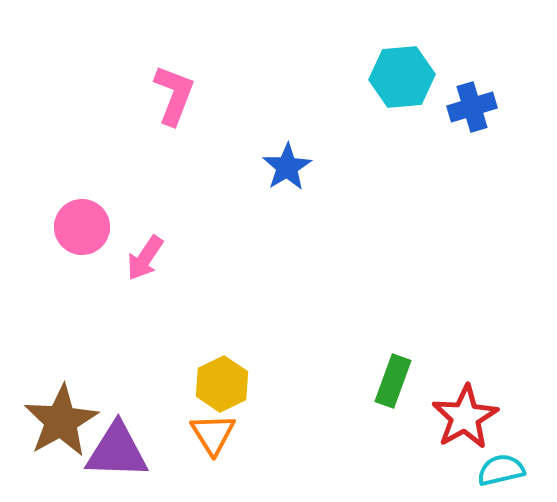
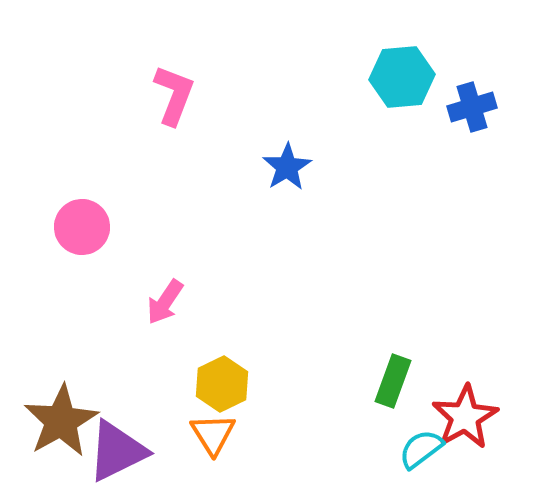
pink arrow: moved 20 px right, 44 px down
purple triangle: rotated 28 degrees counterclockwise
cyan semicircle: moved 80 px left, 21 px up; rotated 24 degrees counterclockwise
